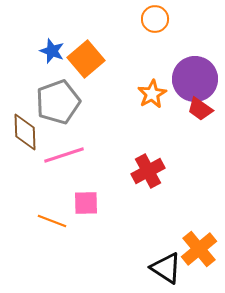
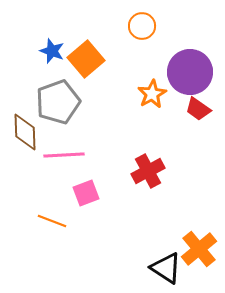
orange circle: moved 13 px left, 7 px down
purple circle: moved 5 px left, 7 px up
red trapezoid: moved 2 px left
pink line: rotated 15 degrees clockwise
pink square: moved 10 px up; rotated 20 degrees counterclockwise
